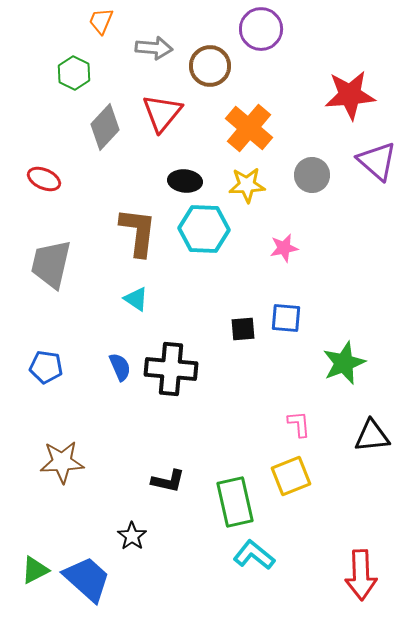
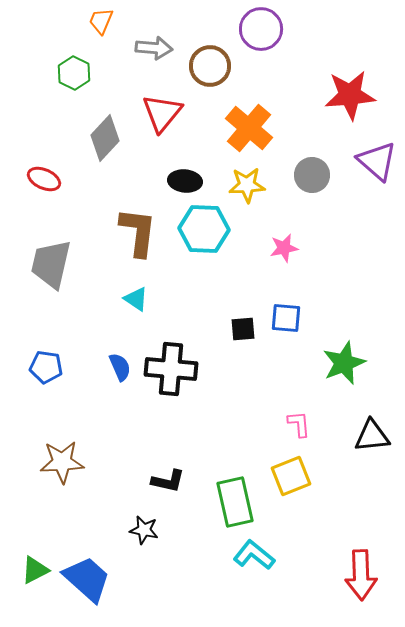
gray diamond: moved 11 px down
black star: moved 12 px right, 6 px up; rotated 24 degrees counterclockwise
